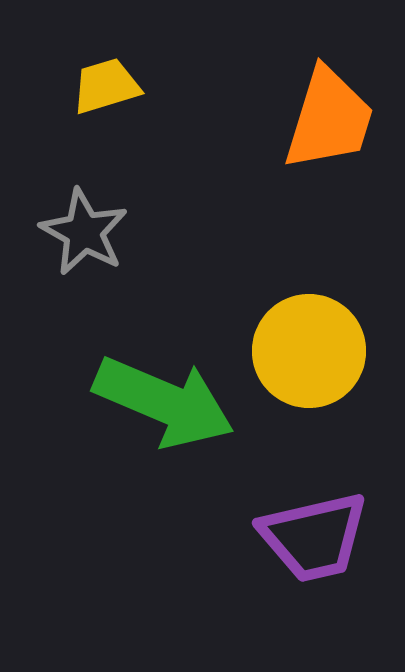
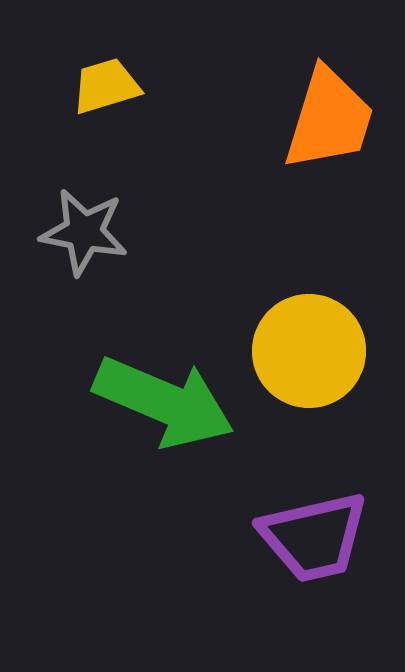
gray star: rotated 18 degrees counterclockwise
